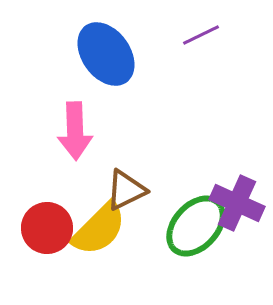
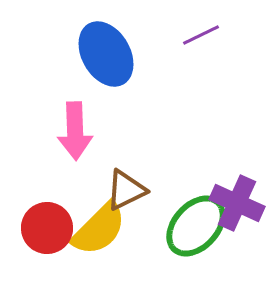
blue ellipse: rotated 6 degrees clockwise
